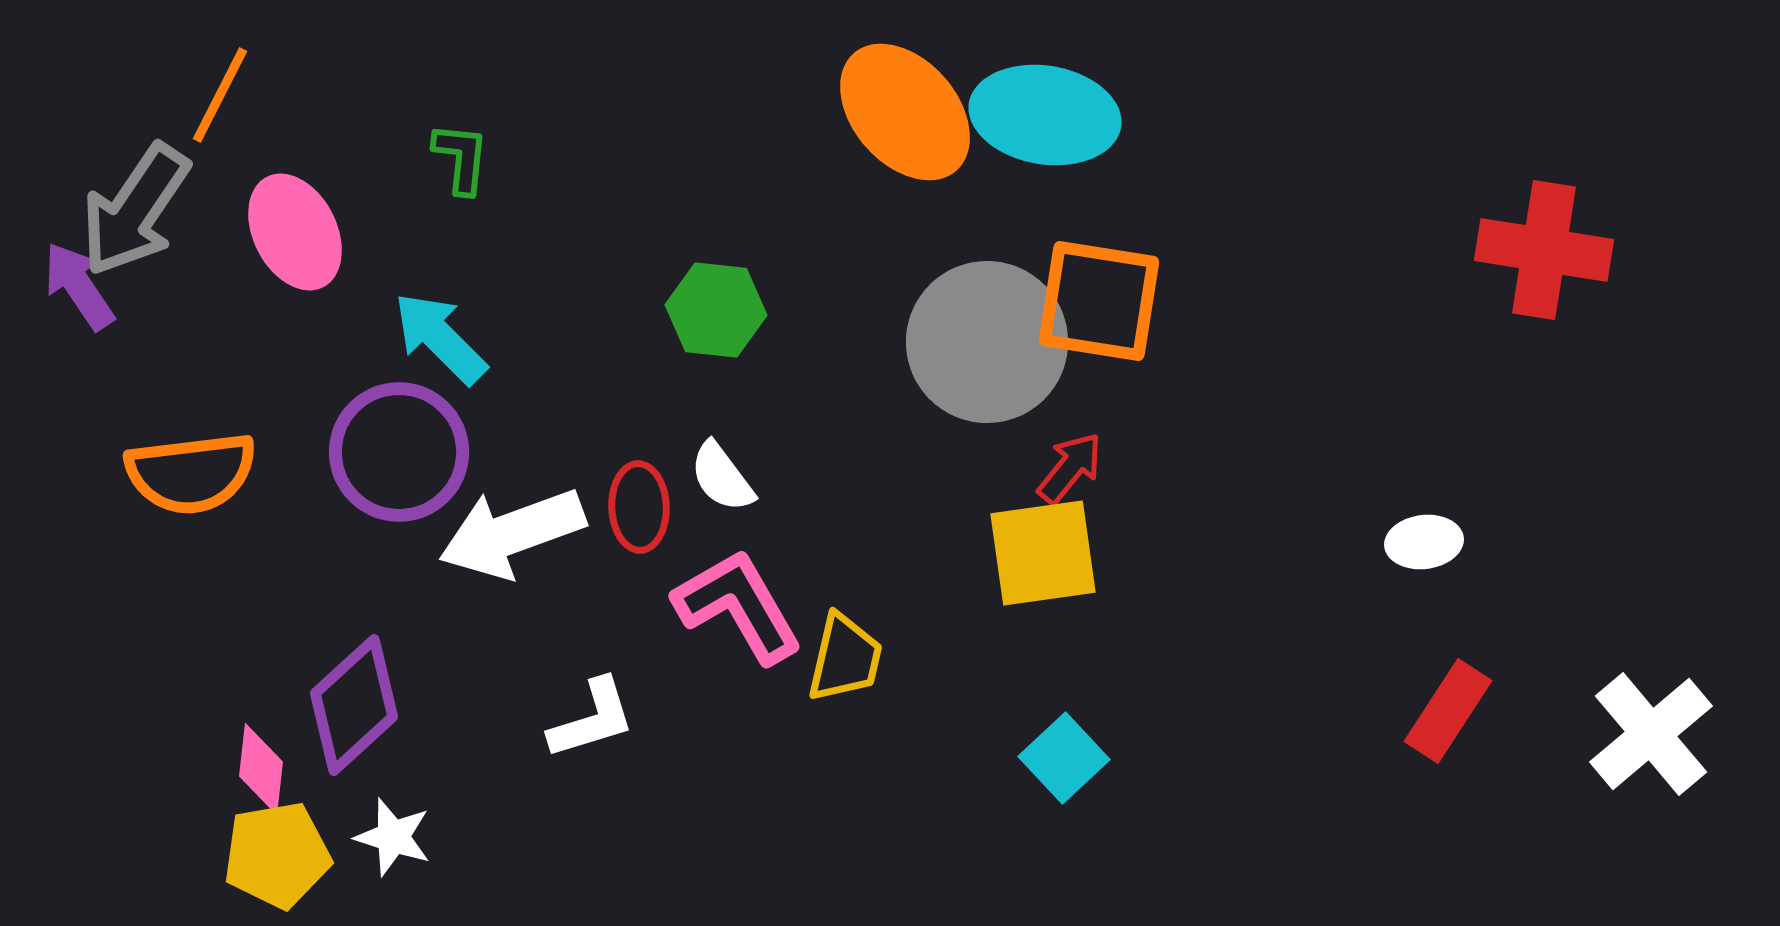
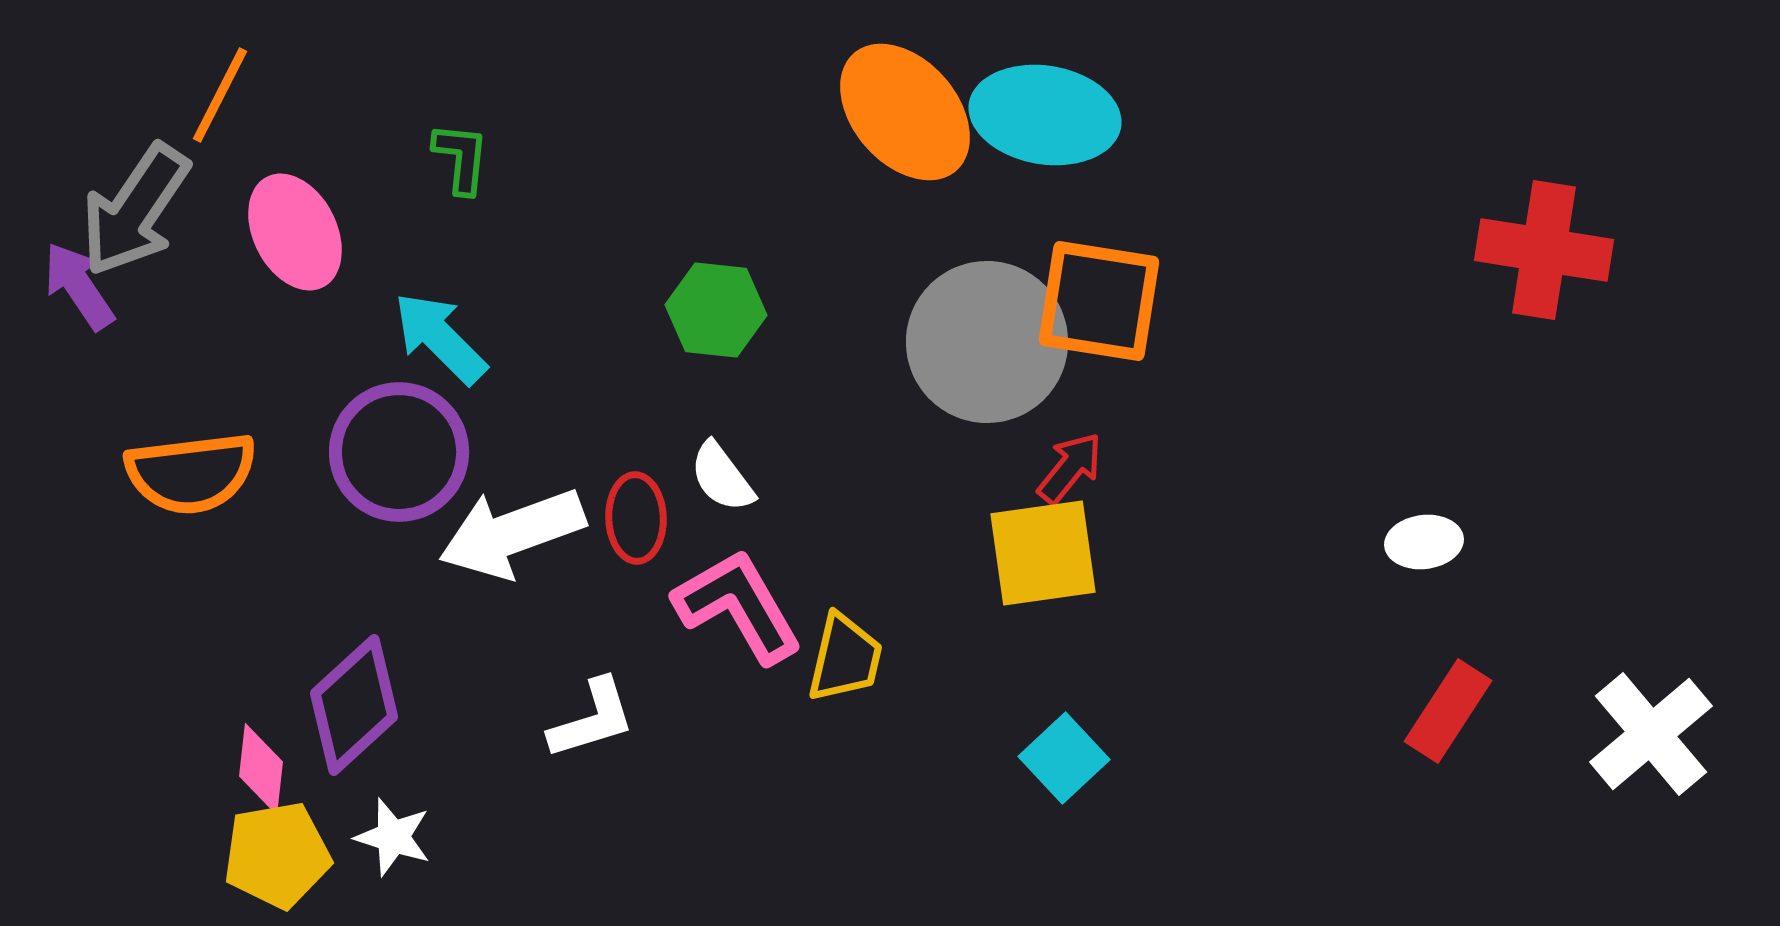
red ellipse: moved 3 px left, 11 px down
